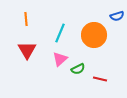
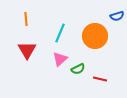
orange circle: moved 1 px right, 1 px down
